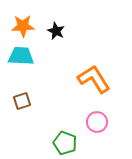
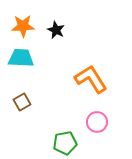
black star: moved 1 px up
cyan trapezoid: moved 2 px down
orange L-shape: moved 3 px left
brown square: moved 1 px down; rotated 12 degrees counterclockwise
green pentagon: rotated 30 degrees counterclockwise
